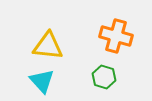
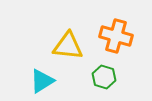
yellow triangle: moved 20 px right
cyan triangle: rotated 40 degrees clockwise
